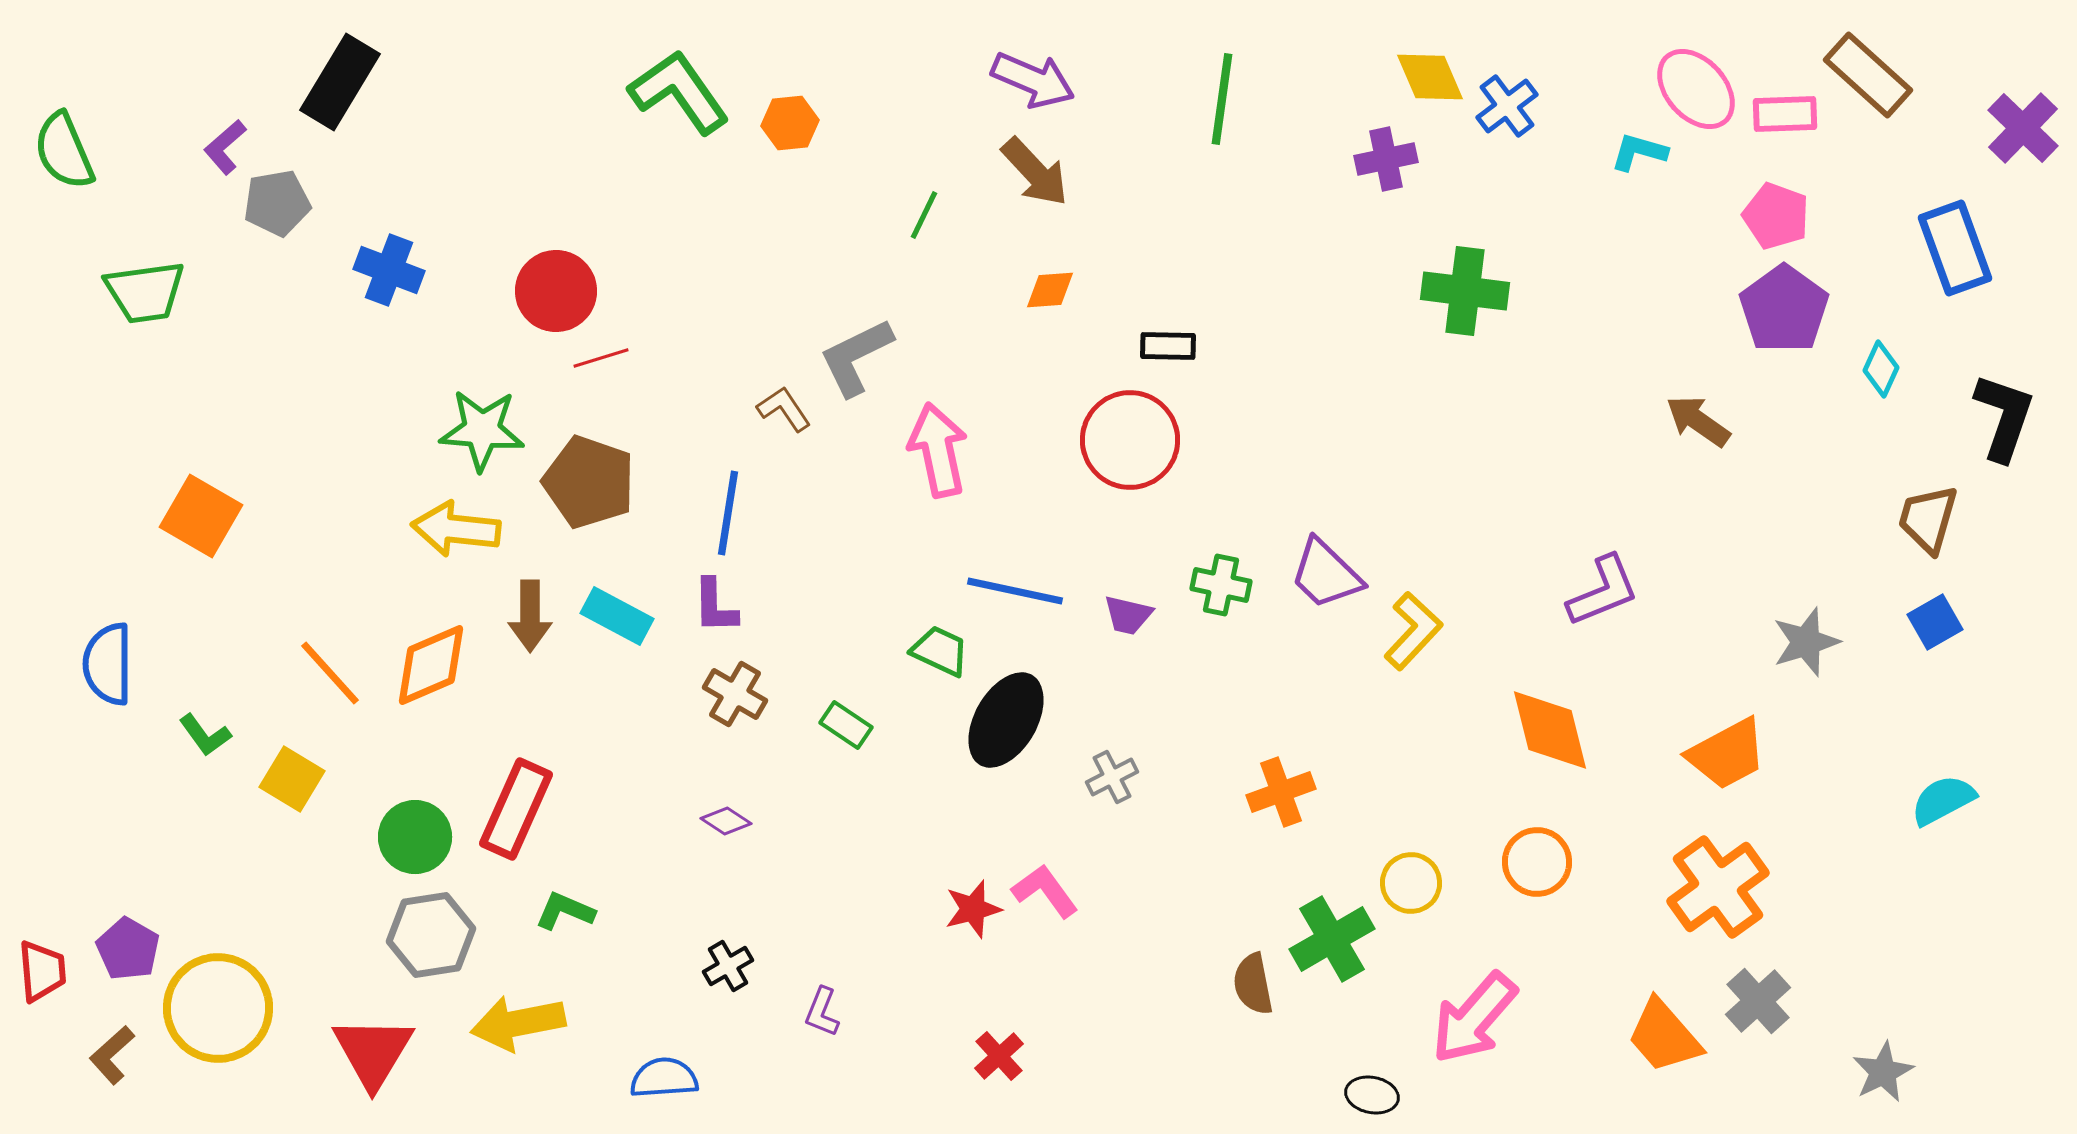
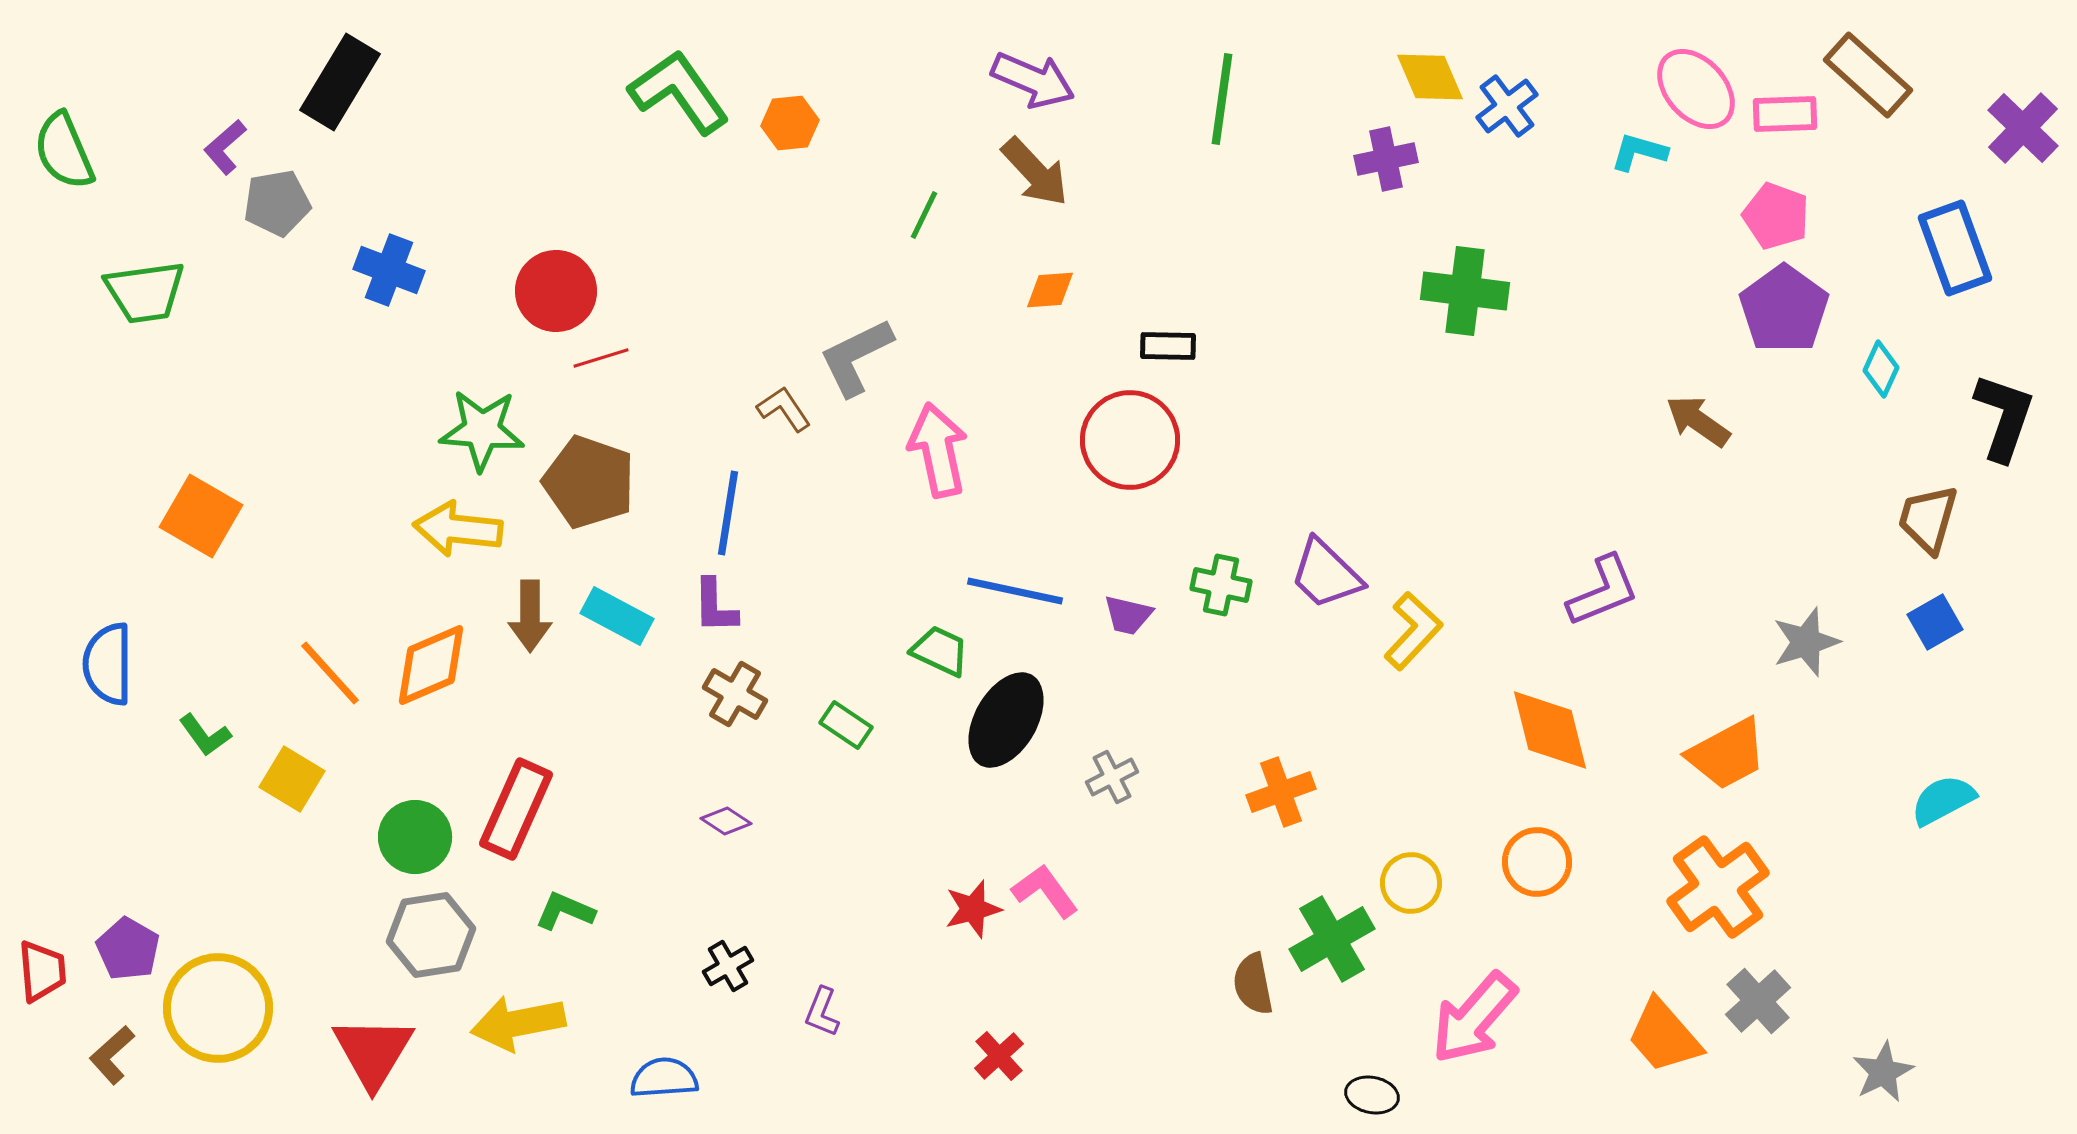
yellow arrow at (456, 529): moved 2 px right
